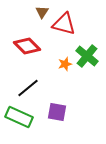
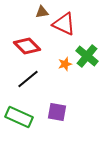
brown triangle: rotated 48 degrees clockwise
red triangle: rotated 10 degrees clockwise
black line: moved 9 px up
